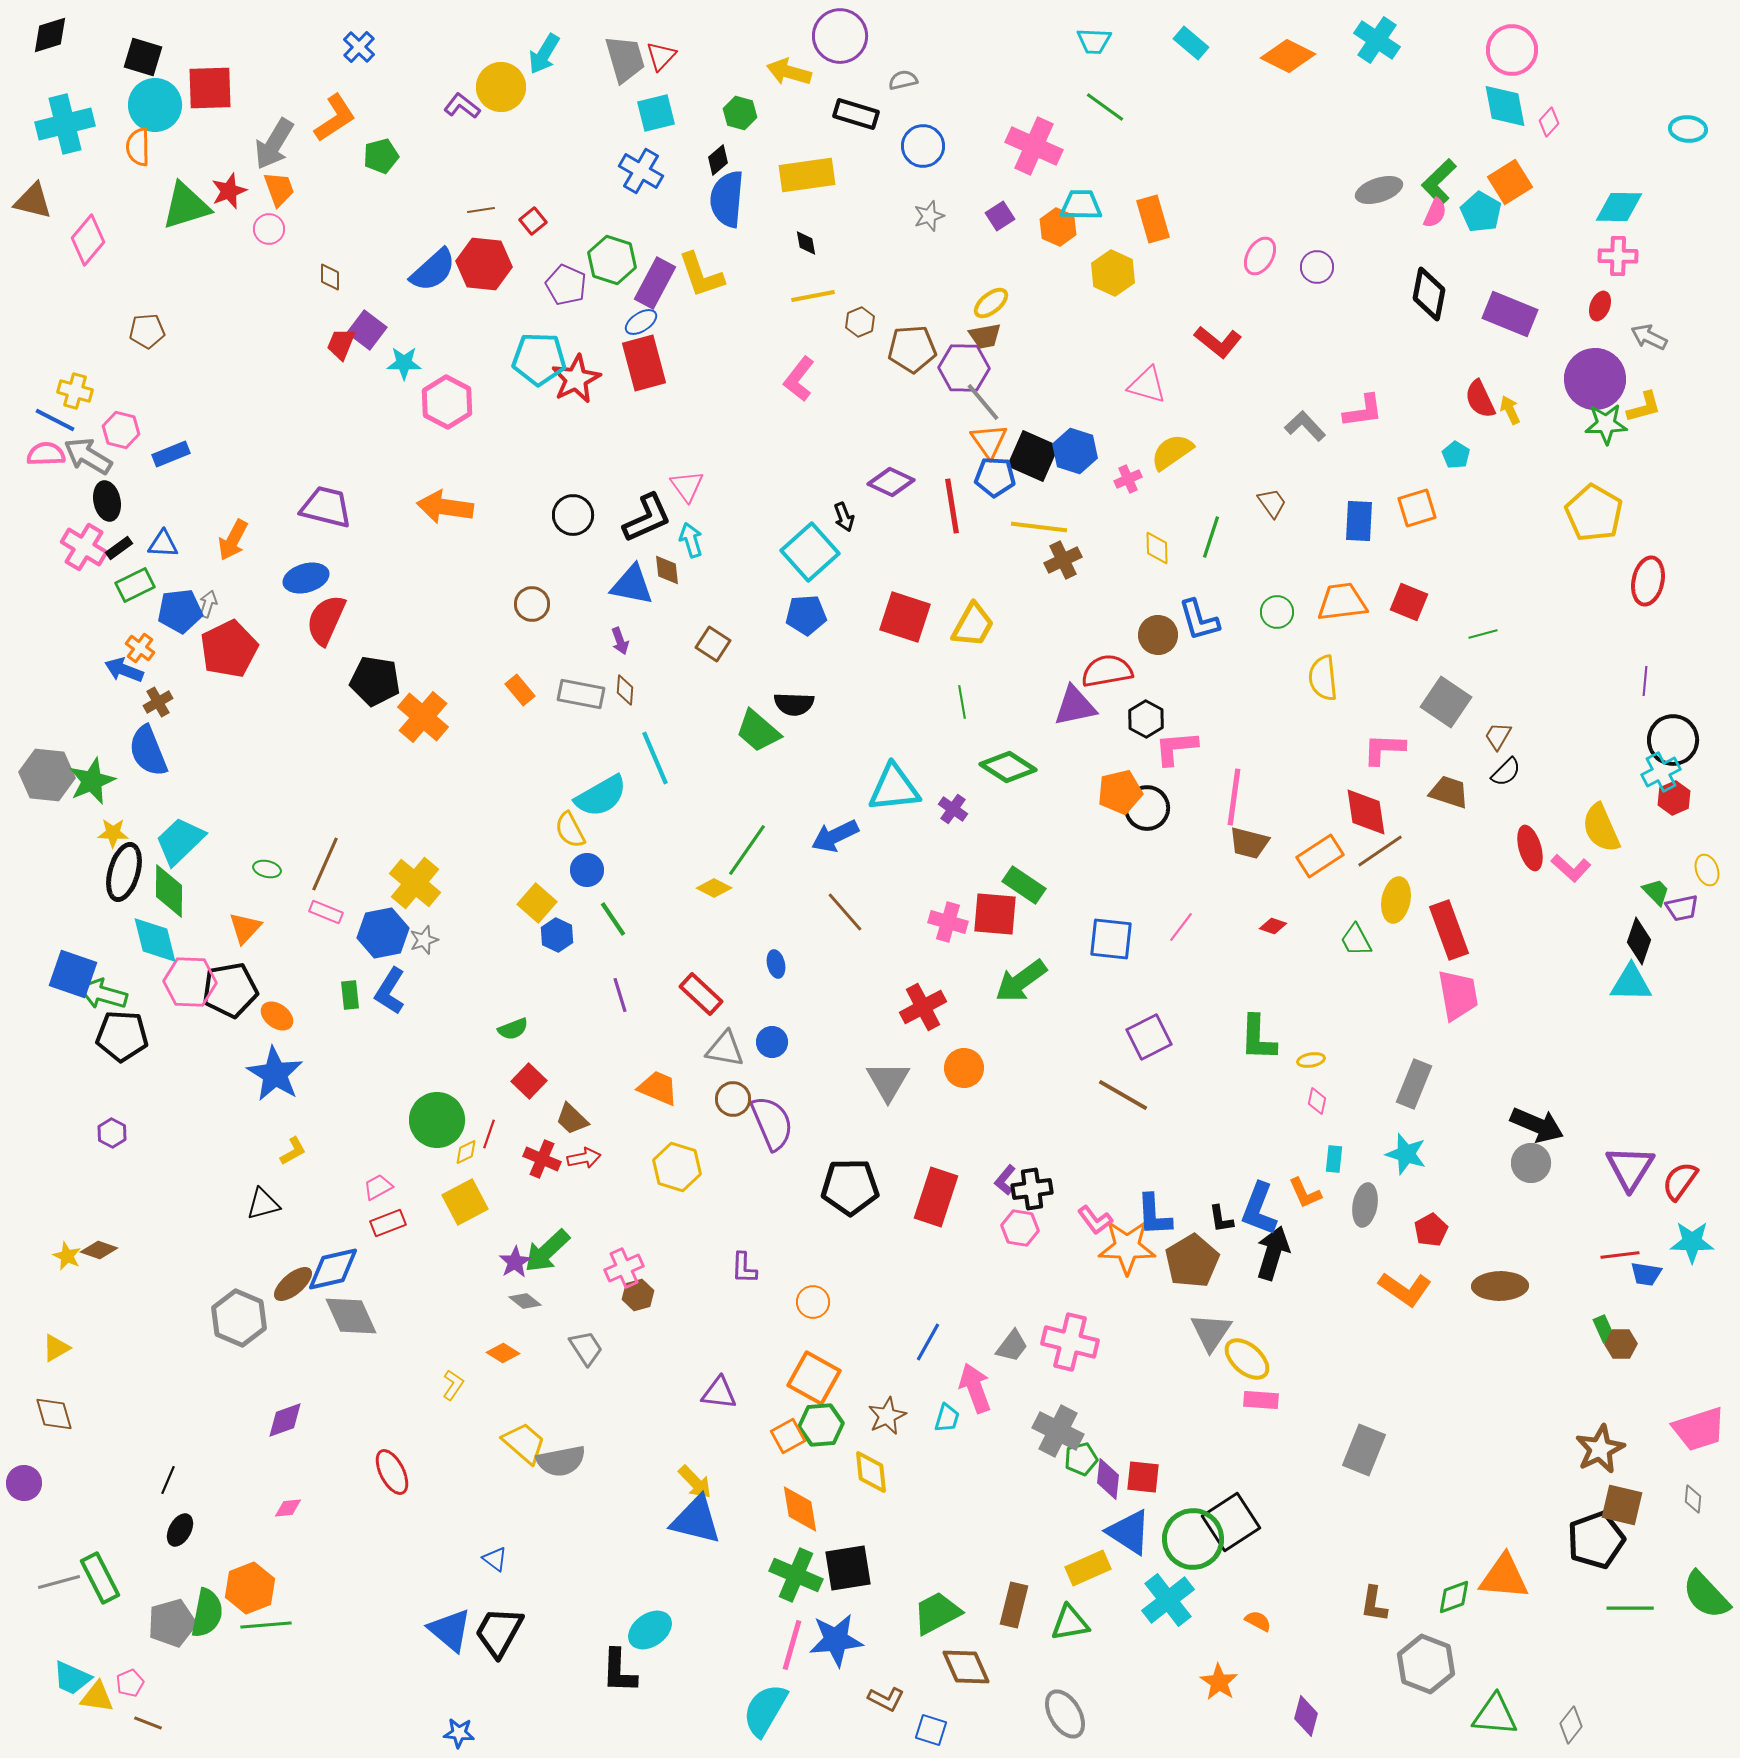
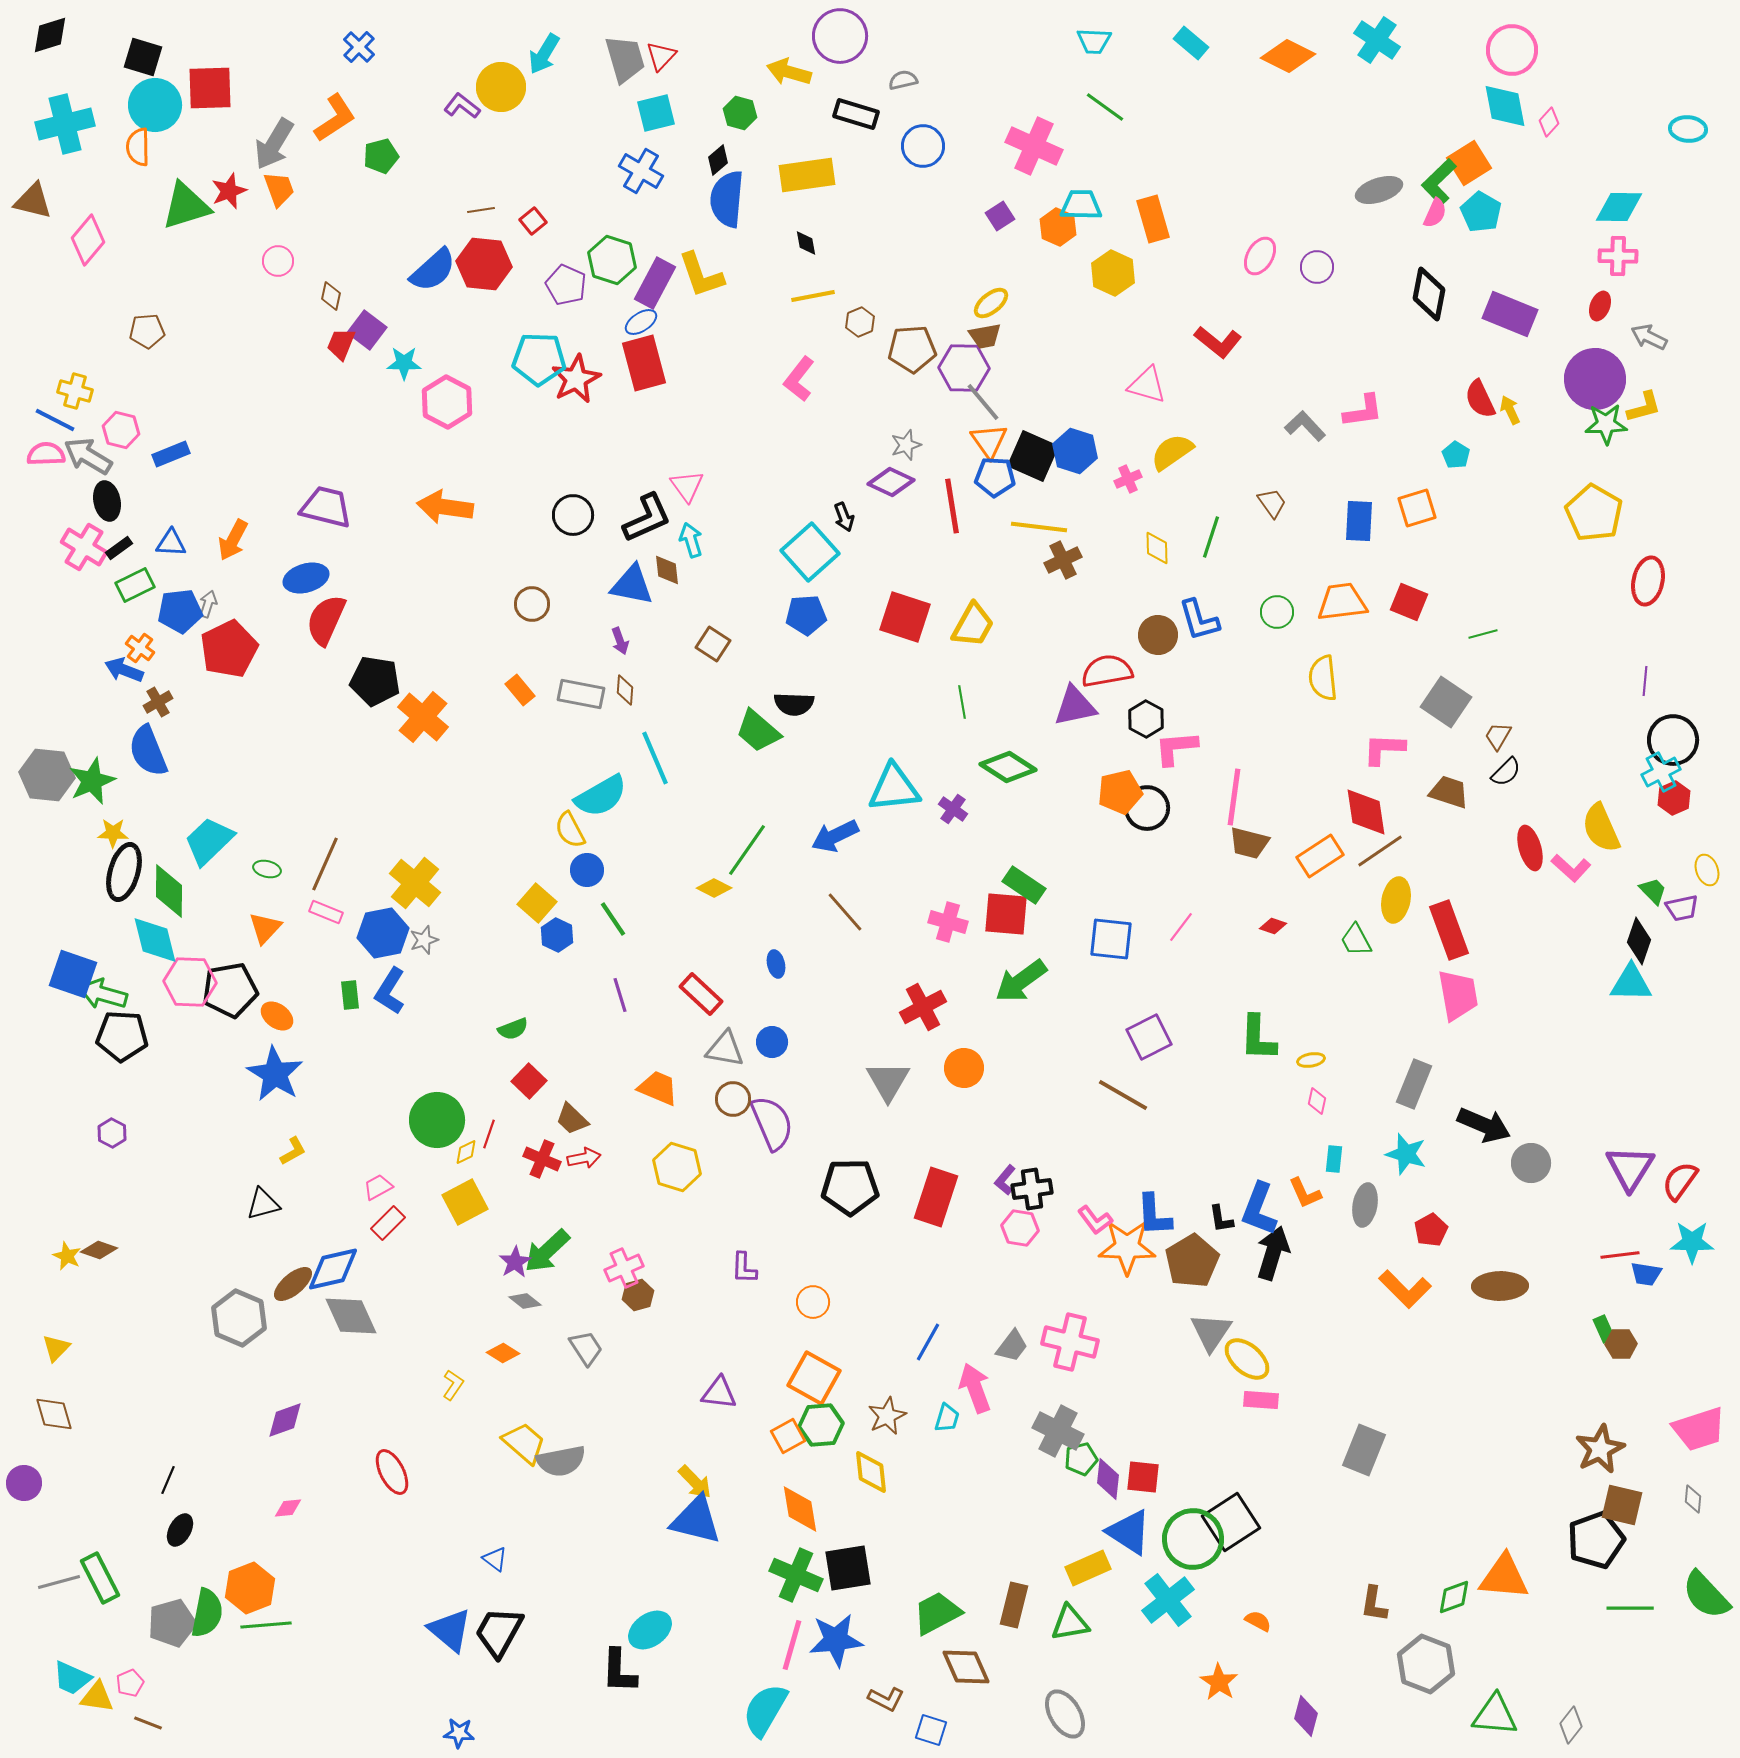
orange square at (1510, 182): moved 41 px left, 19 px up
gray star at (929, 216): moved 23 px left, 229 px down
pink circle at (269, 229): moved 9 px right, 32 px down
brown diamond at (330, 277): moved 1 px right, 19 px down; rotated 12 degrees clockwise
blue triangle at (163, 544): moved 8 px right, 1 px up
cyan trapezoid at (180, 841): moved 29 px right
green trapezoid at (1656, 892): moved 3 px left, 1 px up
red square at (995, 914): moved 11 px right
orange triangle at (245, 928): moved 20 px right
black arrow at (1537, 1125): moved 53 px left
red rectangle at (388, 1223): rotated 24 degrees counterclockwise
orange L-shape at (1405, 1289): rotated 10 degrees clockwise
yellow triangle at (56, 1348): rotated 16 degrees counterclockwise
